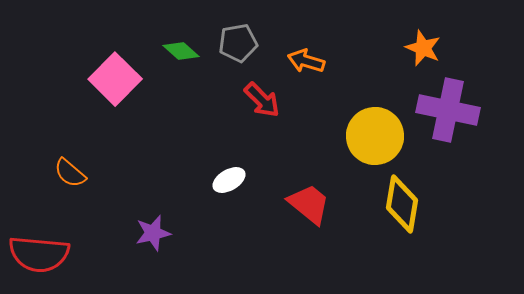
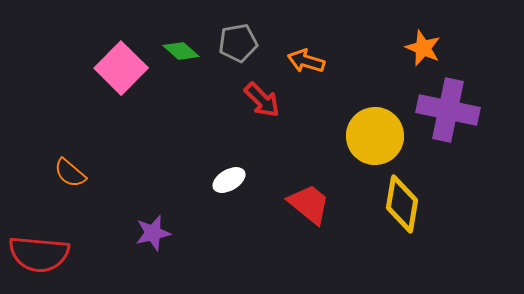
pink square: moved 6 px right, 11 px up
